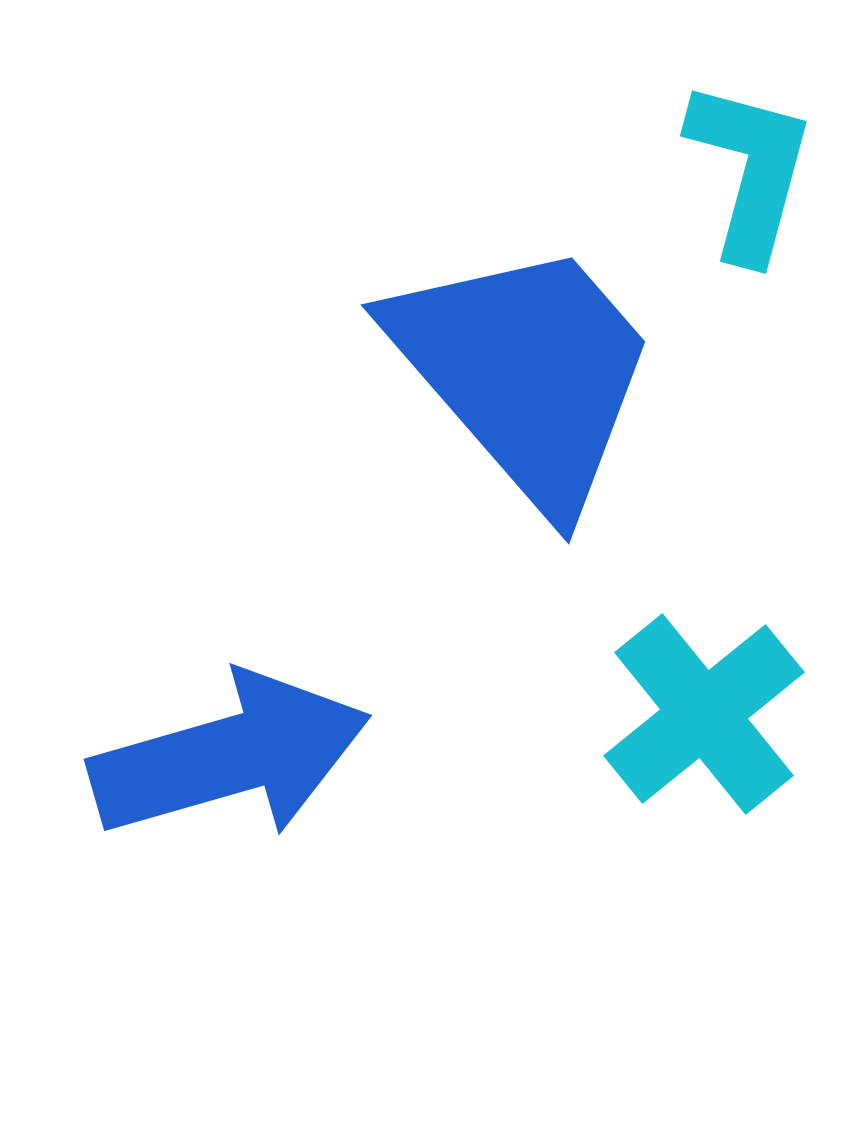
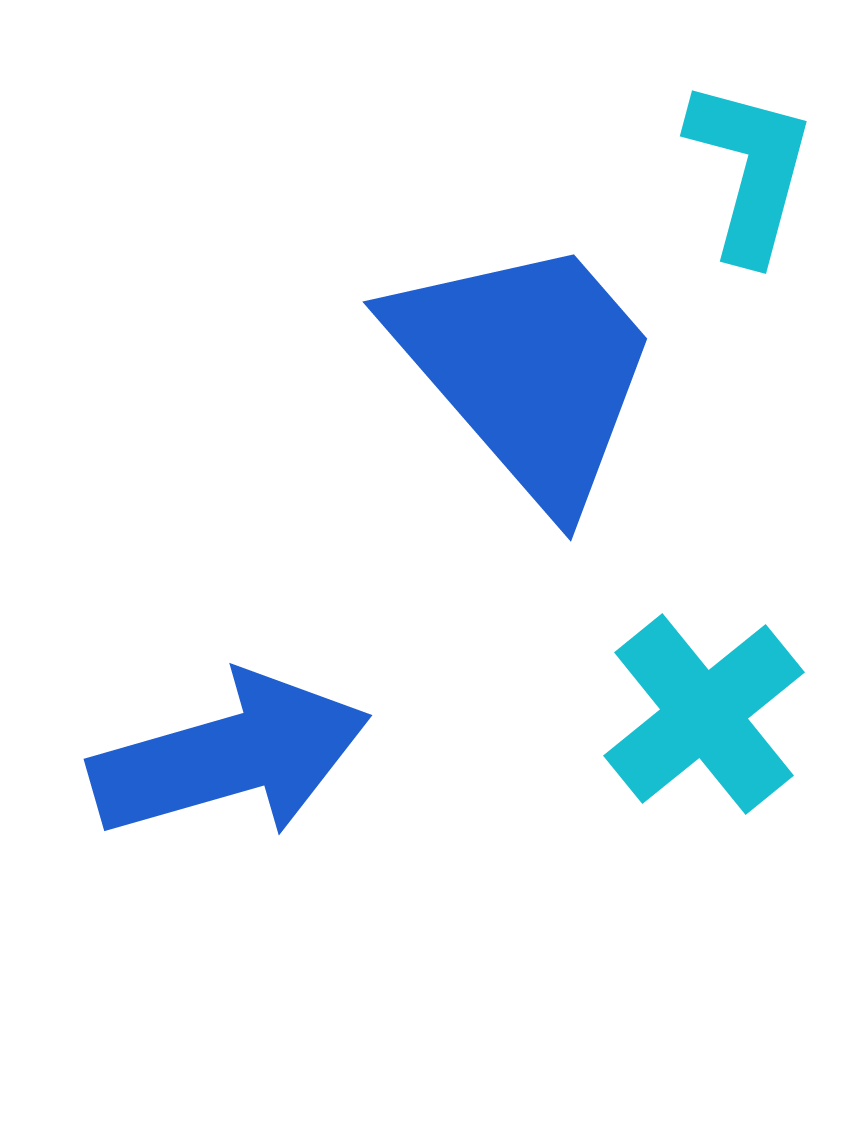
blue trapezoid: moved 2 px right, 3 px up
